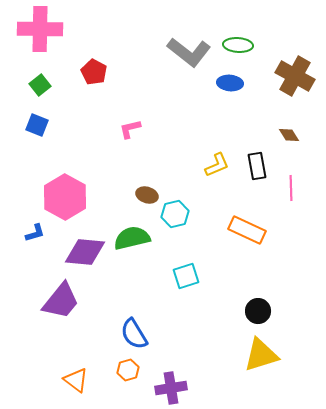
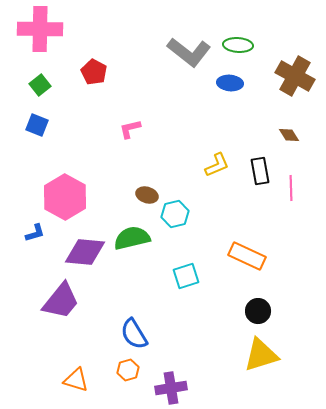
black rectangle: moved 3 px right, 5 px down
orange rectangle: moved 26 px down
orange triangle: rotated 20 degrees counterclockwise
